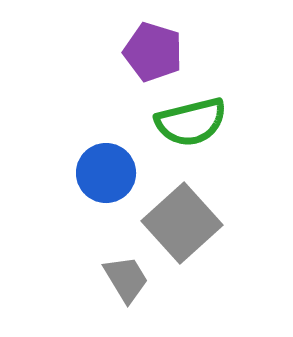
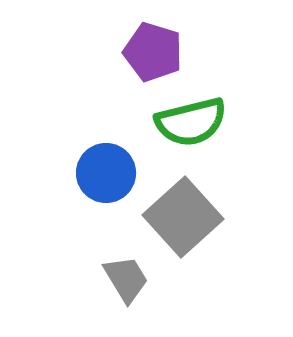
gray square: moved 1 px right, 6 px up
